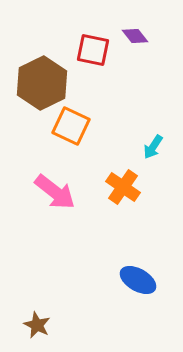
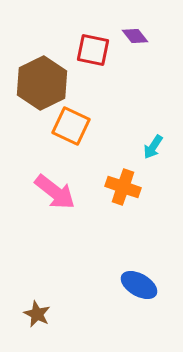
orange cross: rotated 16 degrees counterclockwise
blue ellipse: moved 1 px right, 5 px down
brown star: moved 11 px up
